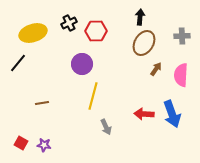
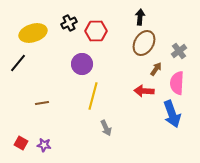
gray cross: moved 3 px left, 15 px down; rotated 35 degrees counterclockwise
pink semicircle: moved 4 px left, 8 px down
red arrow: moved 23 px up
gray arrow: moved 1 px down
